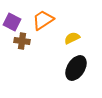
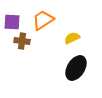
purple square: rotated 24 degrees counterclockwise
